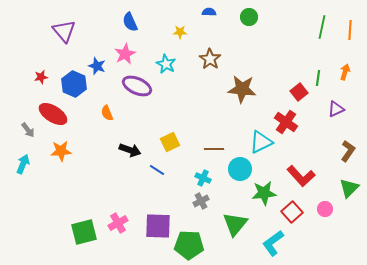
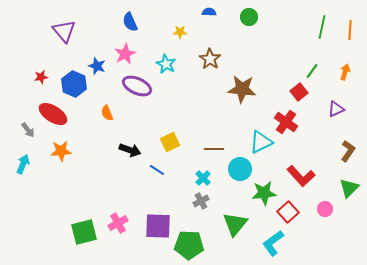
green line at (318, 78): moved 6 px left, 7 px up; rotated 28 degrees clockwise
cyan cross at (203, 178): rotated 21 degrees clockwise
red square at (292, 212): moved 4 px left
